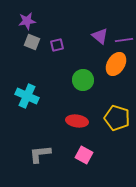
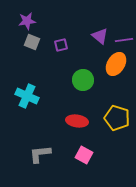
purple square: moved 4 px right
